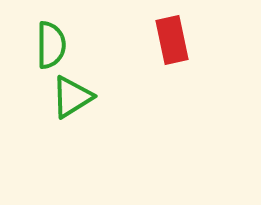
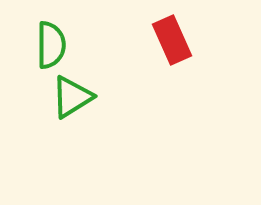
red rectangle: rotated 12 degrees counterclockwise
